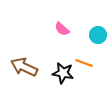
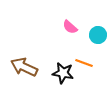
pink semicircle: moved 8 px right, 2 px up
